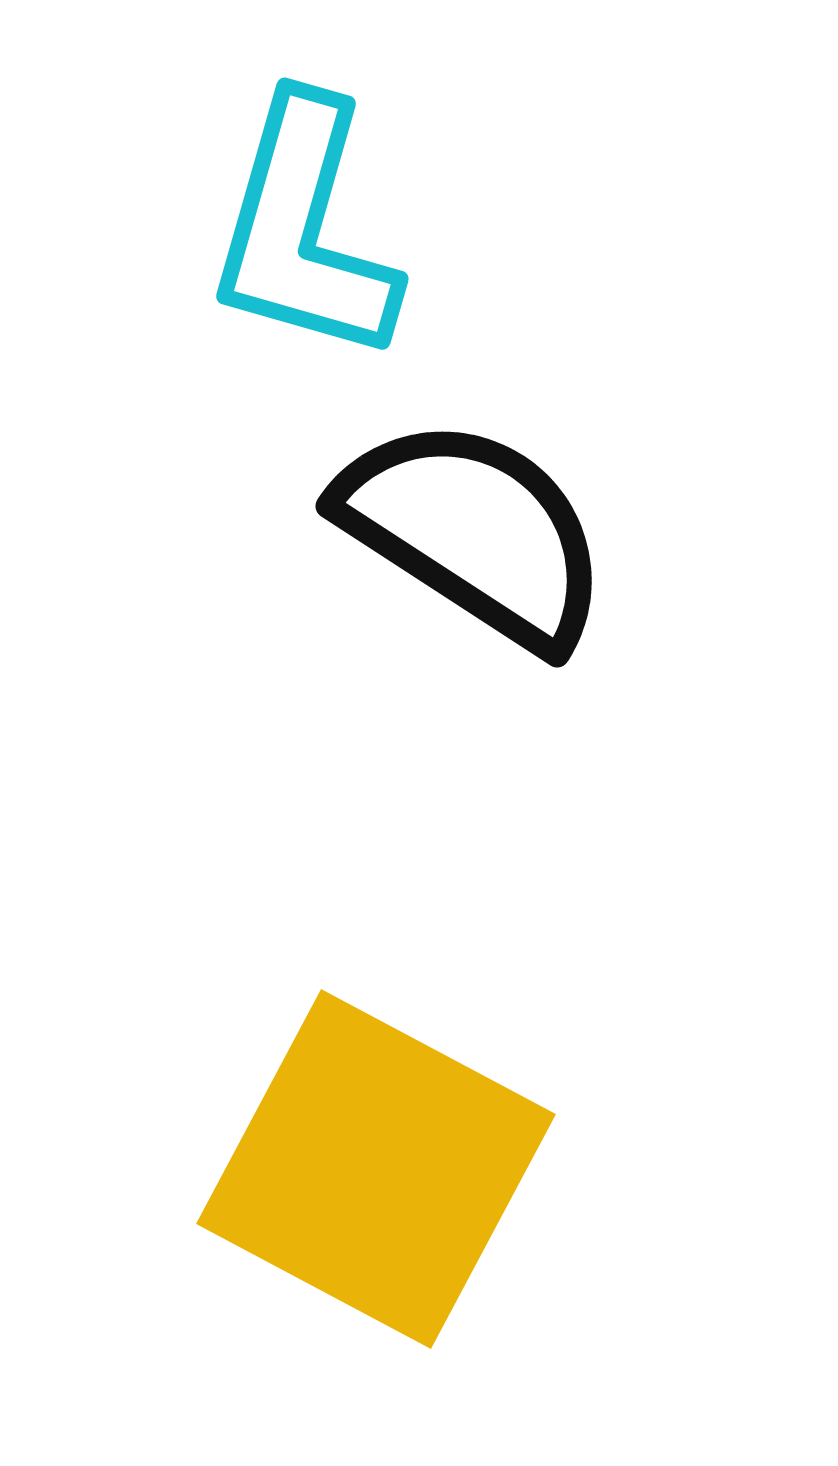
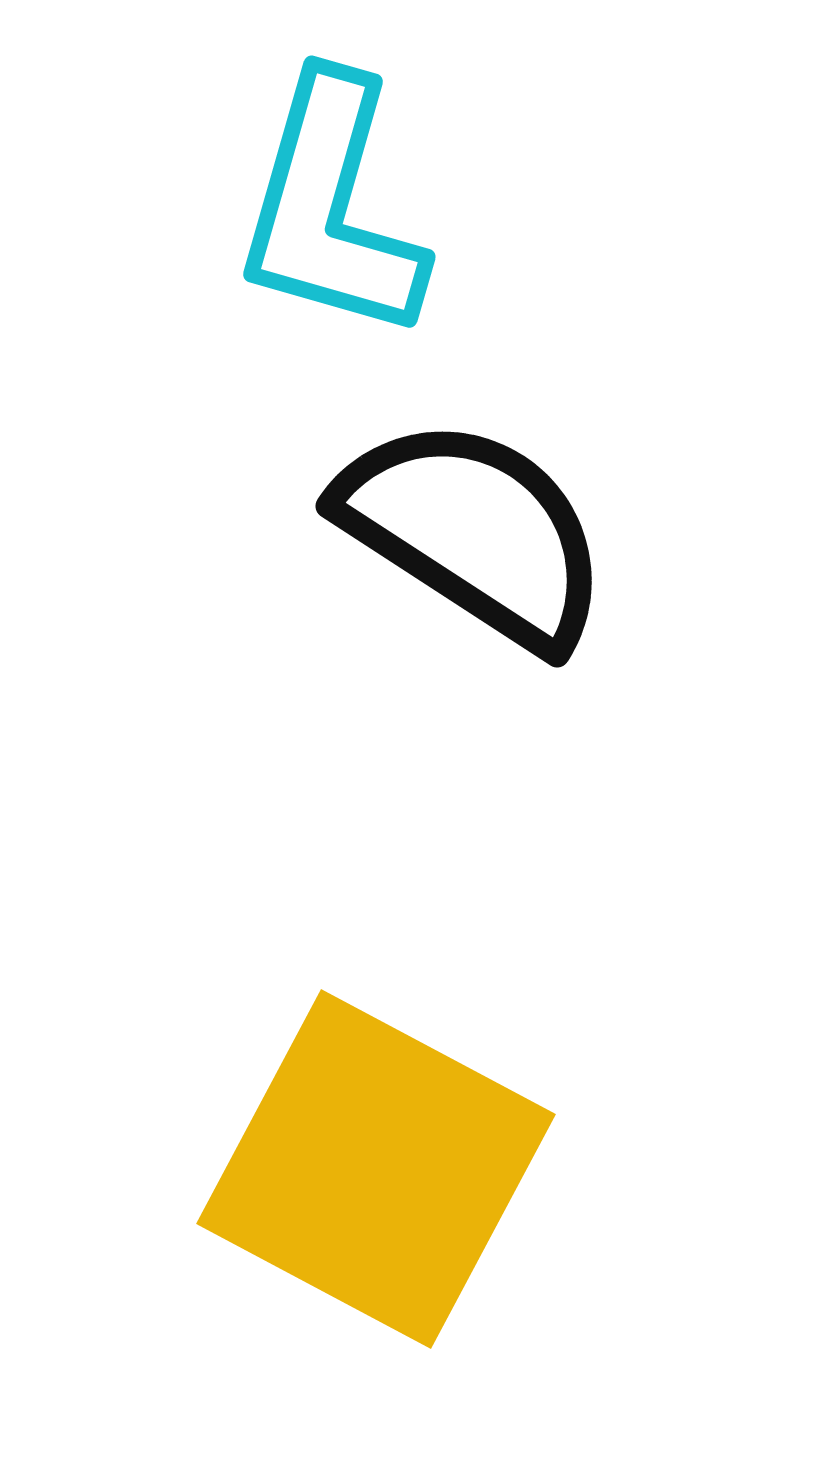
cyan L-shape: moved 27 px right, 22 px up
